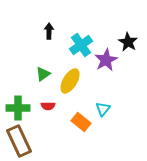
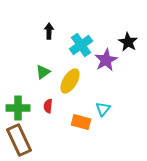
green triangle: moved 2 px up
red semicircle: rotated 96 degrees clockwise
orange rectangle: rotated 24 degrees counterclockwise
brown rectangle: moved 1 px up
